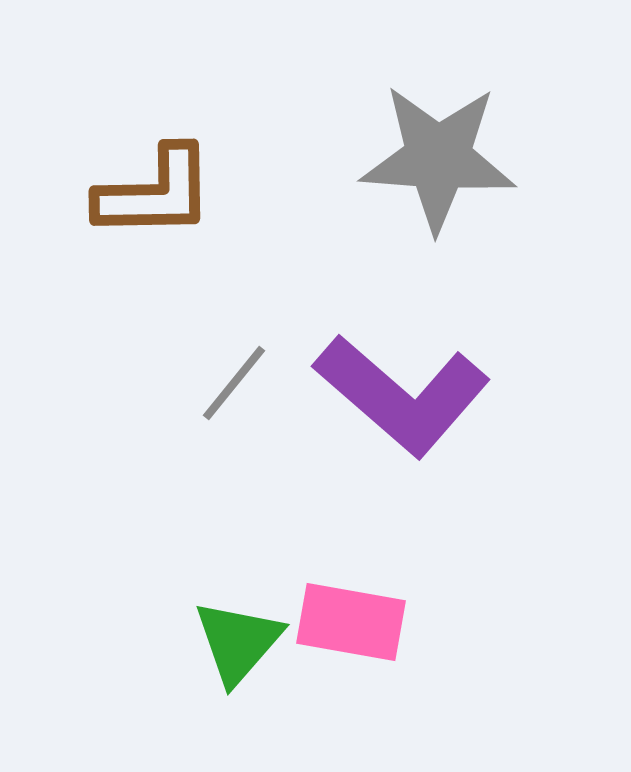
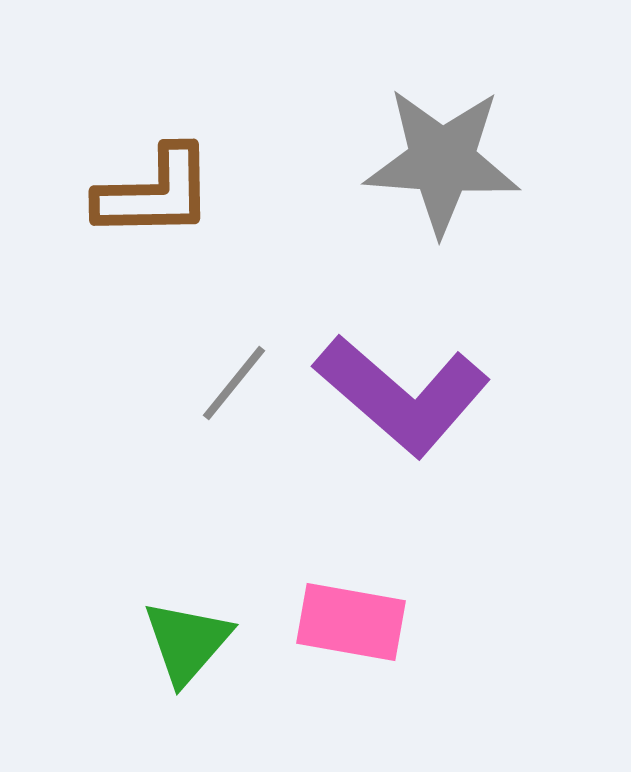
gray star: moved 4 px right, 3 px down
green triangle: moved 51 px left
